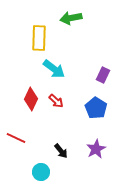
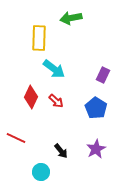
red diamond: moved 2 px up
